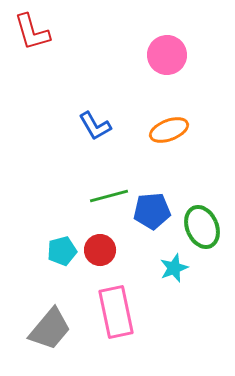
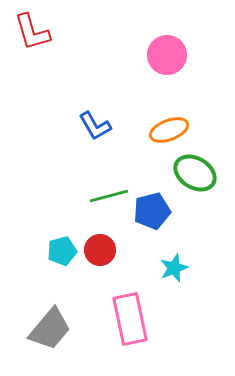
blue pentagon: rotated 9 degrees counterclockwise
green ellipse: moved 7 px left, 54 px up; rotated 36 degrees counterclockwise
pink rectangle: moved 14 px right, 7 px down
